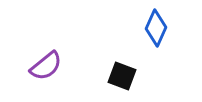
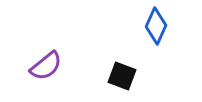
blue diamond: moved 2 px up
